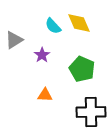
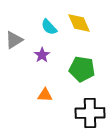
cyan semicircle: moved 4 px left, 1 px down
green pentagon: rotated 15 degrees counterclockwise
black cross: moved 1 px left, 1 px down
